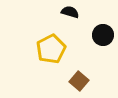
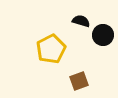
black semicircle: moved 11 px right, 9 px down
brown square: rotated 30 degrees clockwise
